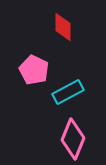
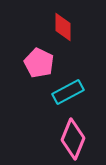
pink pentagon: moved 5 px right, 7 px up
